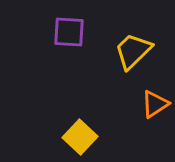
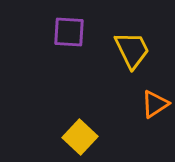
yellow trapezoid: moved 1 px left, 1 px up; rotated 108 degrees clockwise
